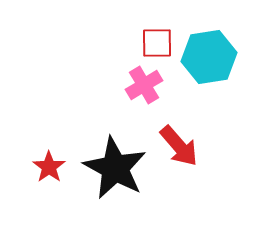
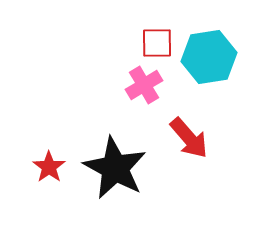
red arrow: moved 10 px right, 8 px up
